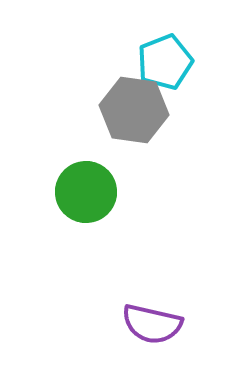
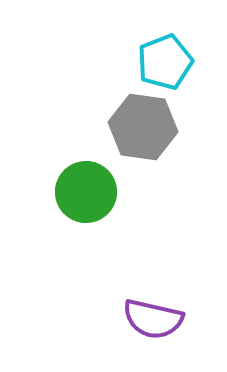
gray hexagon: moved 9 px right, 17 px down
purple semicircle: moved 1 px right, 5 px up
